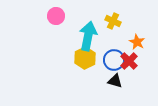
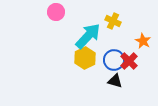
pink circle: moved 4 px up
cyan arrow: rotated 32 degrees clockwise
orange star: moved 6 px right, 1 px up
